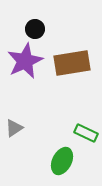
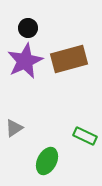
black circle: moved 7 px left, 1 px up
brown rectangle: moved 3 px left, 4 px up; rotated 6 degrees counterclockwise
green rectangle: moved 1 px left, 3 px down
green ellipse: moved 15 px left
